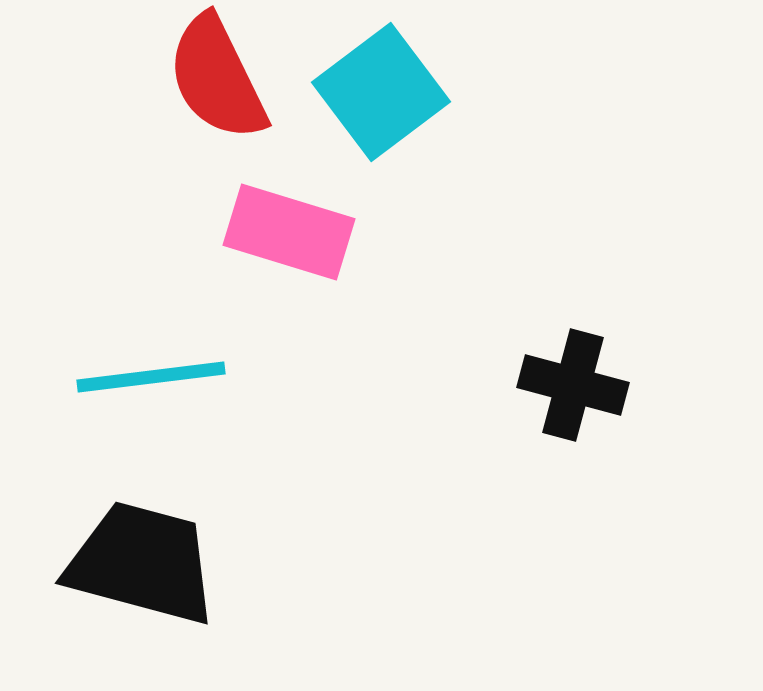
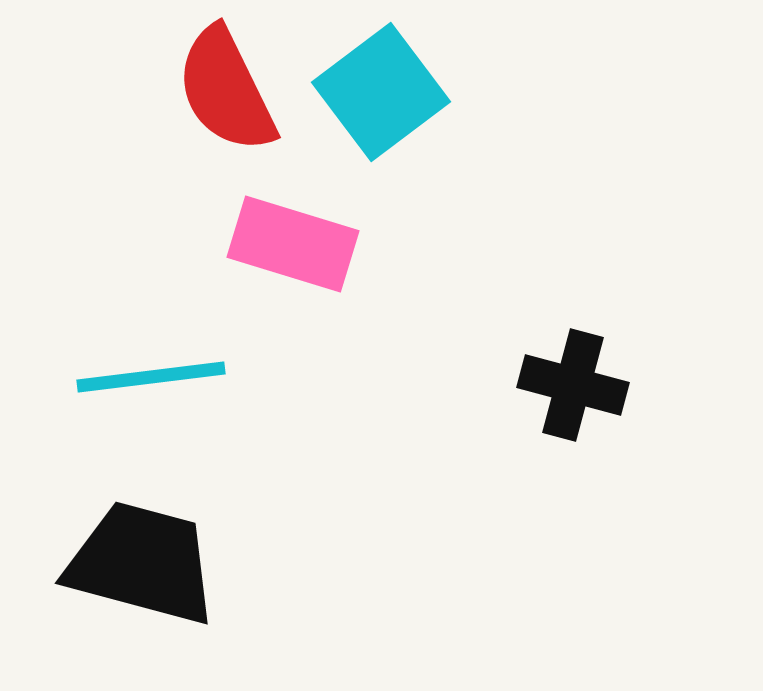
red semicircle: moved 9 px right, 12 px down
pink rectangle: moved 4 px right, 12 px down
